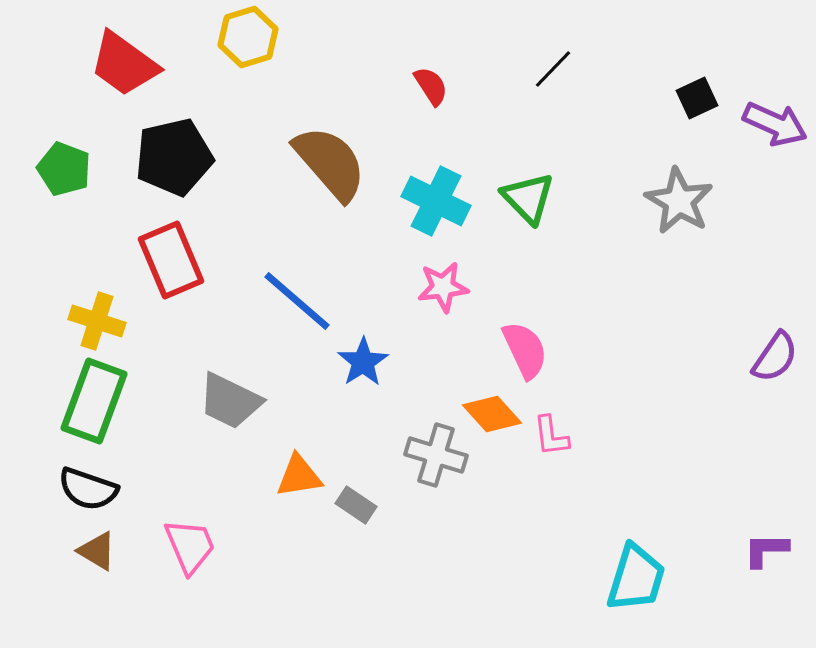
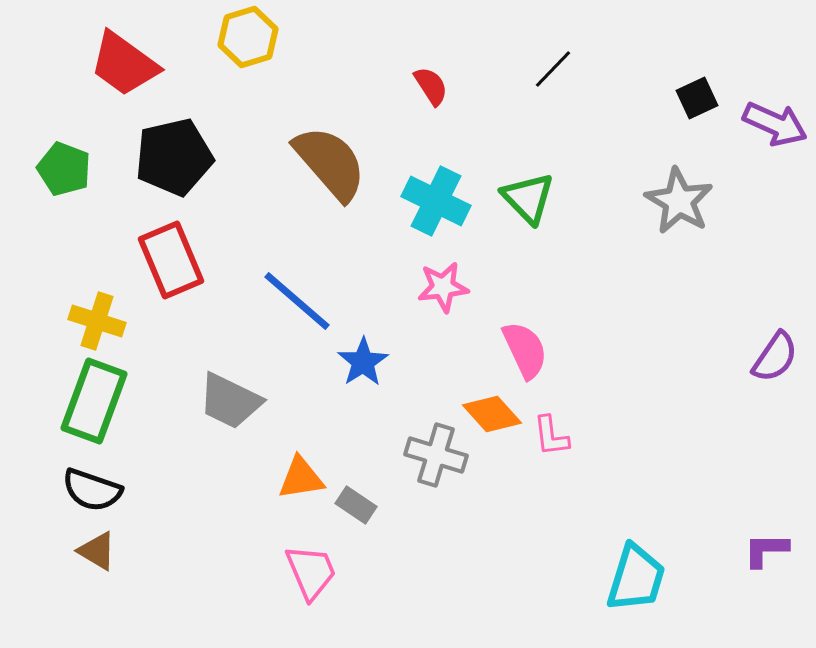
orange triangle: moved 2 px right, 2 px down
black semicircle: moved 4 px right, 1 px down
pink trapezoid: moved 121 px right, 26 px down
